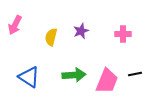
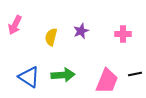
green arrow: moved 11 px left
